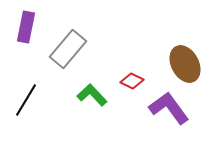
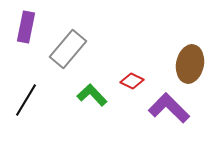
brown ellipse: moved 5 px right; rotated 39 degrees clockwise
purple L-shape: rotated 9 degrees counterclockwise
